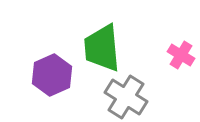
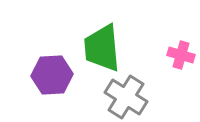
pink cross: rotated 16 degrees counterclockwise
purple hexagon: rotated 21 degrees clockwise
